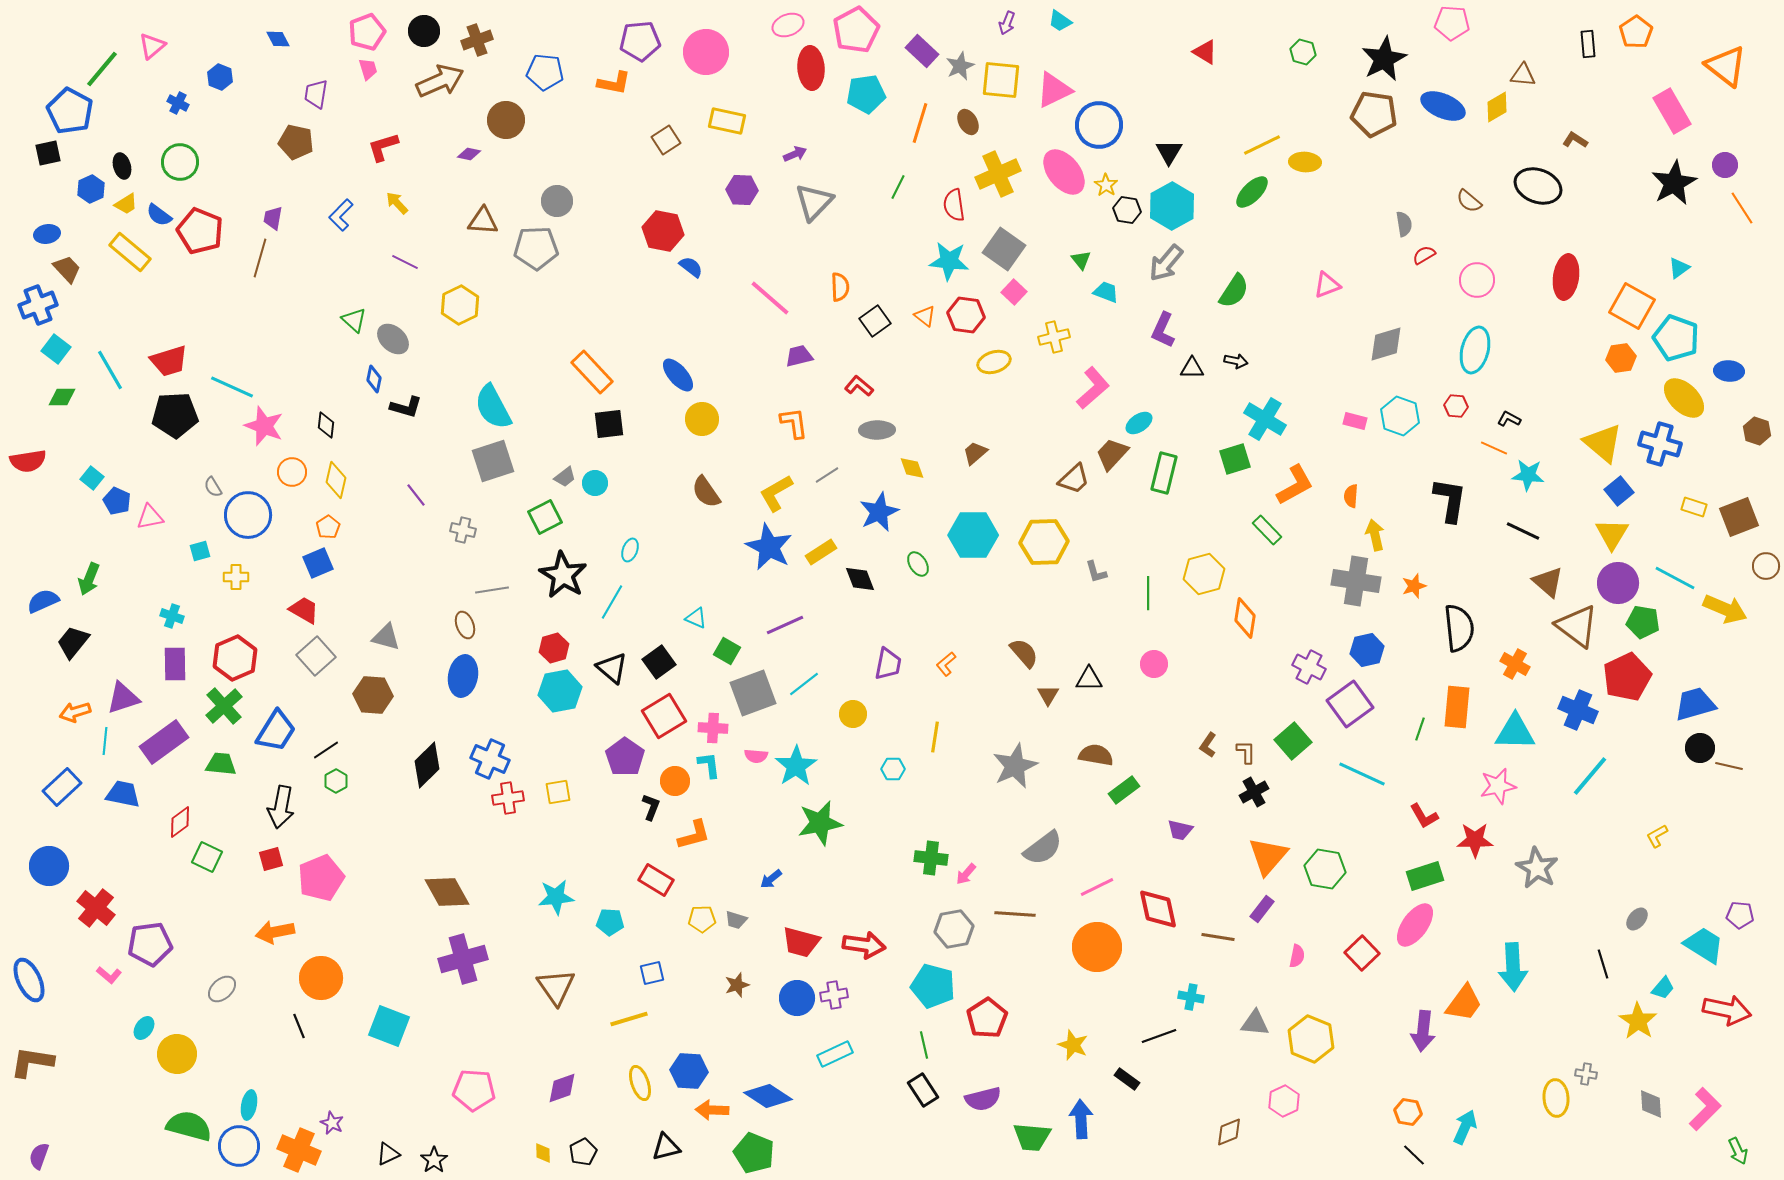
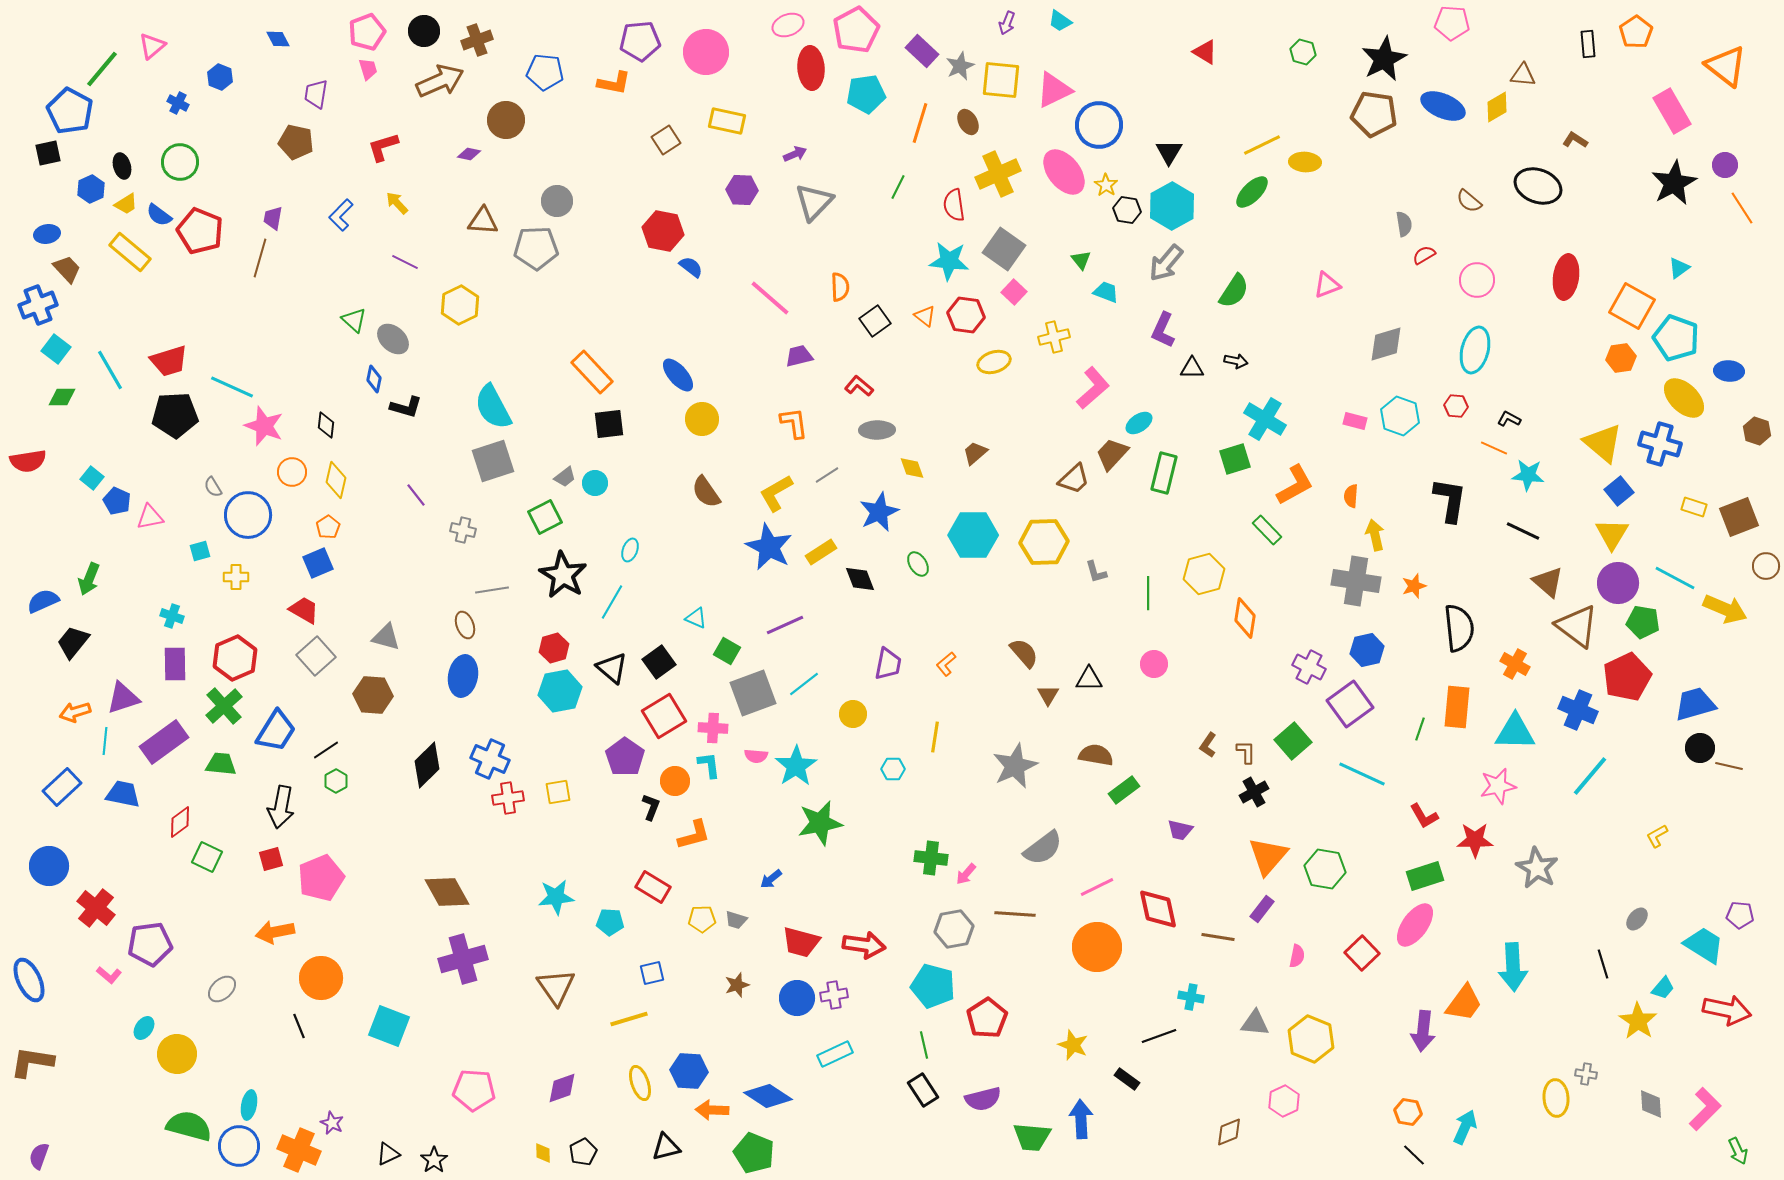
red rectangle at (656, 880): moved 3 px left, 7 px down
